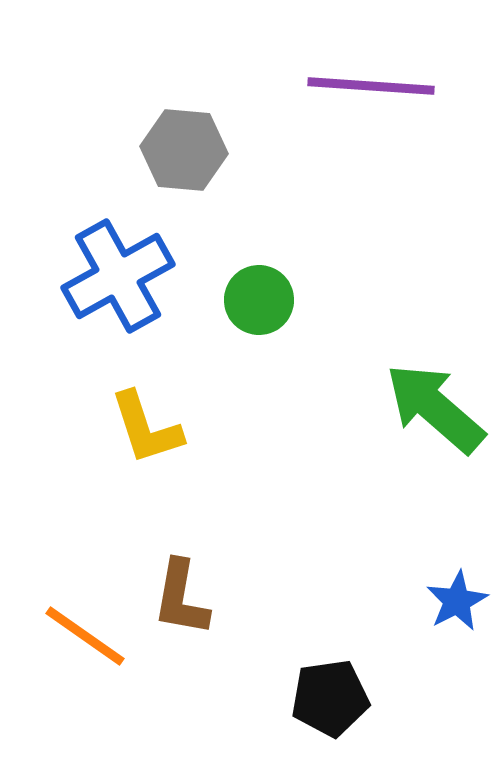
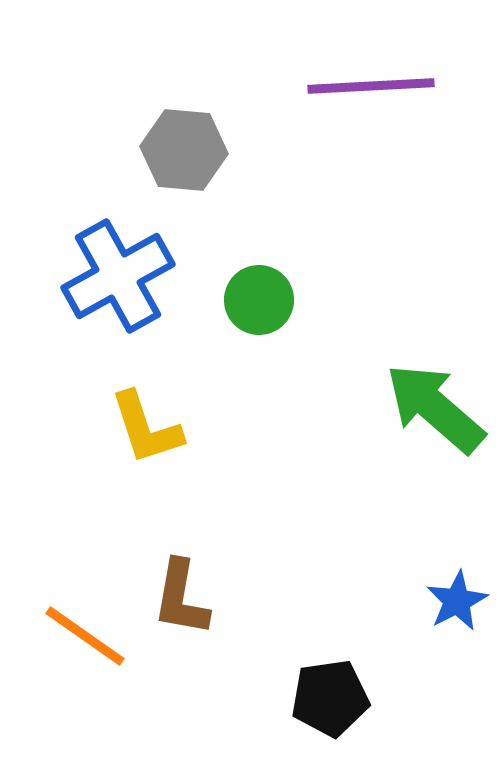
purple line: rotated 7 degrees counterclockwise
